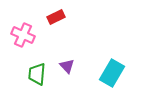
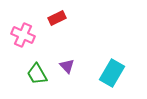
red rectangle: moved 1 px right, 1 px down
green trapezoid: rotated 35 degrees counterclockwise
